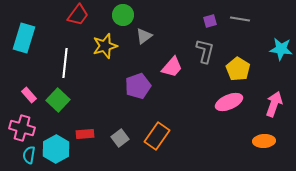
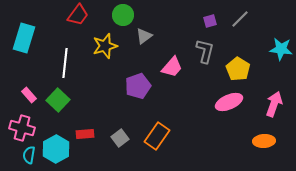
gray line: rotated 54 degrees counterclockwise
